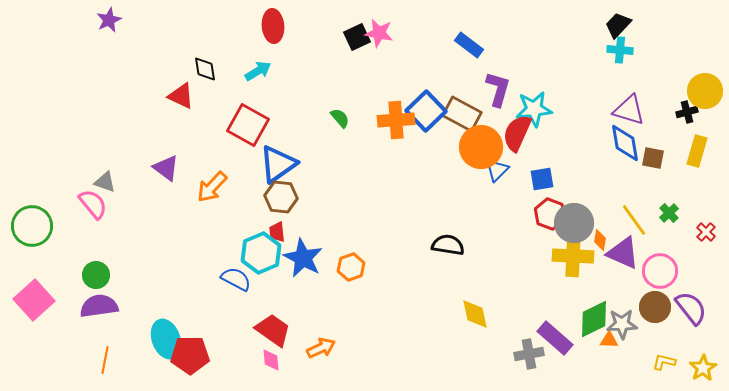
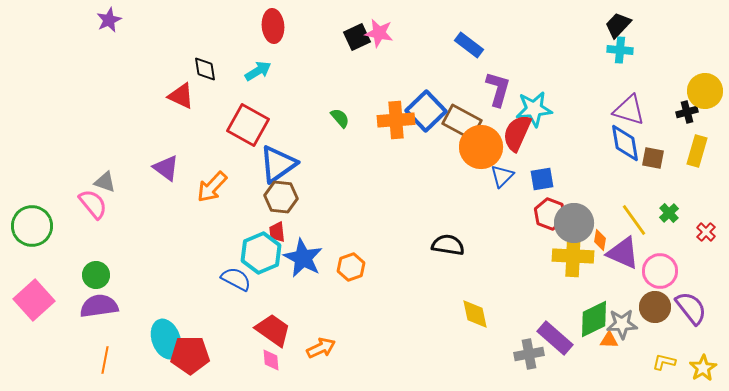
brown rectangle at (462, 114): moved 8 px down
blue triangle at (497, 170): moved 5 px right, 6 px down
